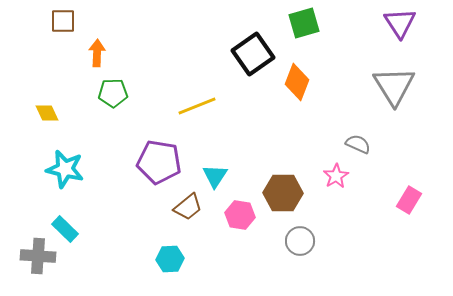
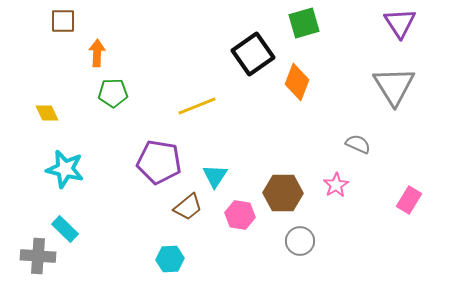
pink star: moved 9 px down
